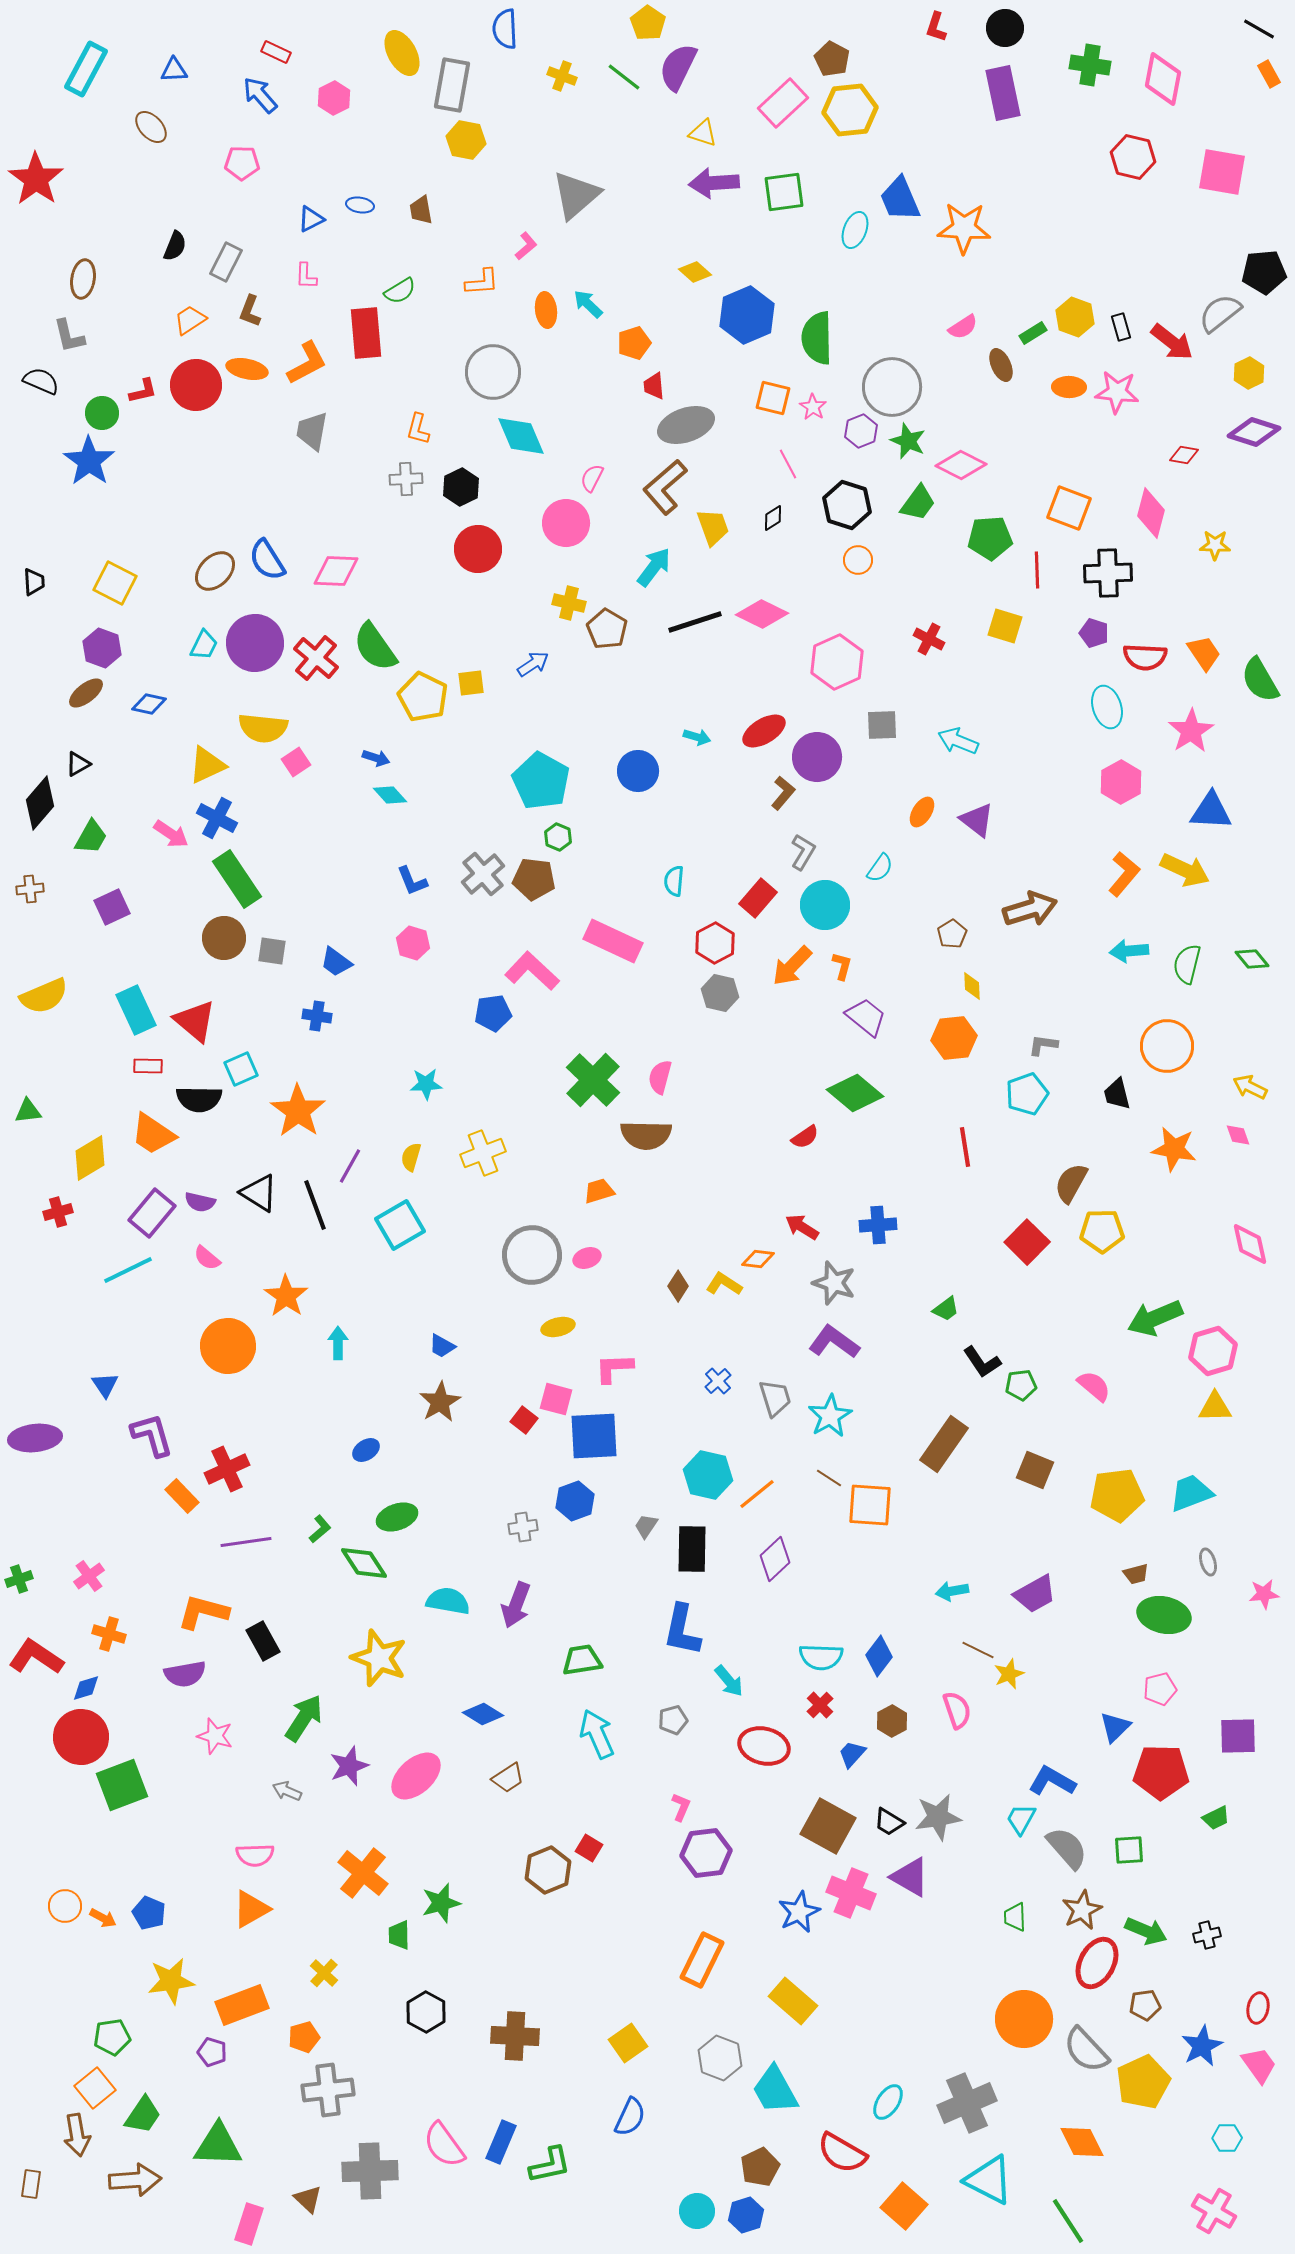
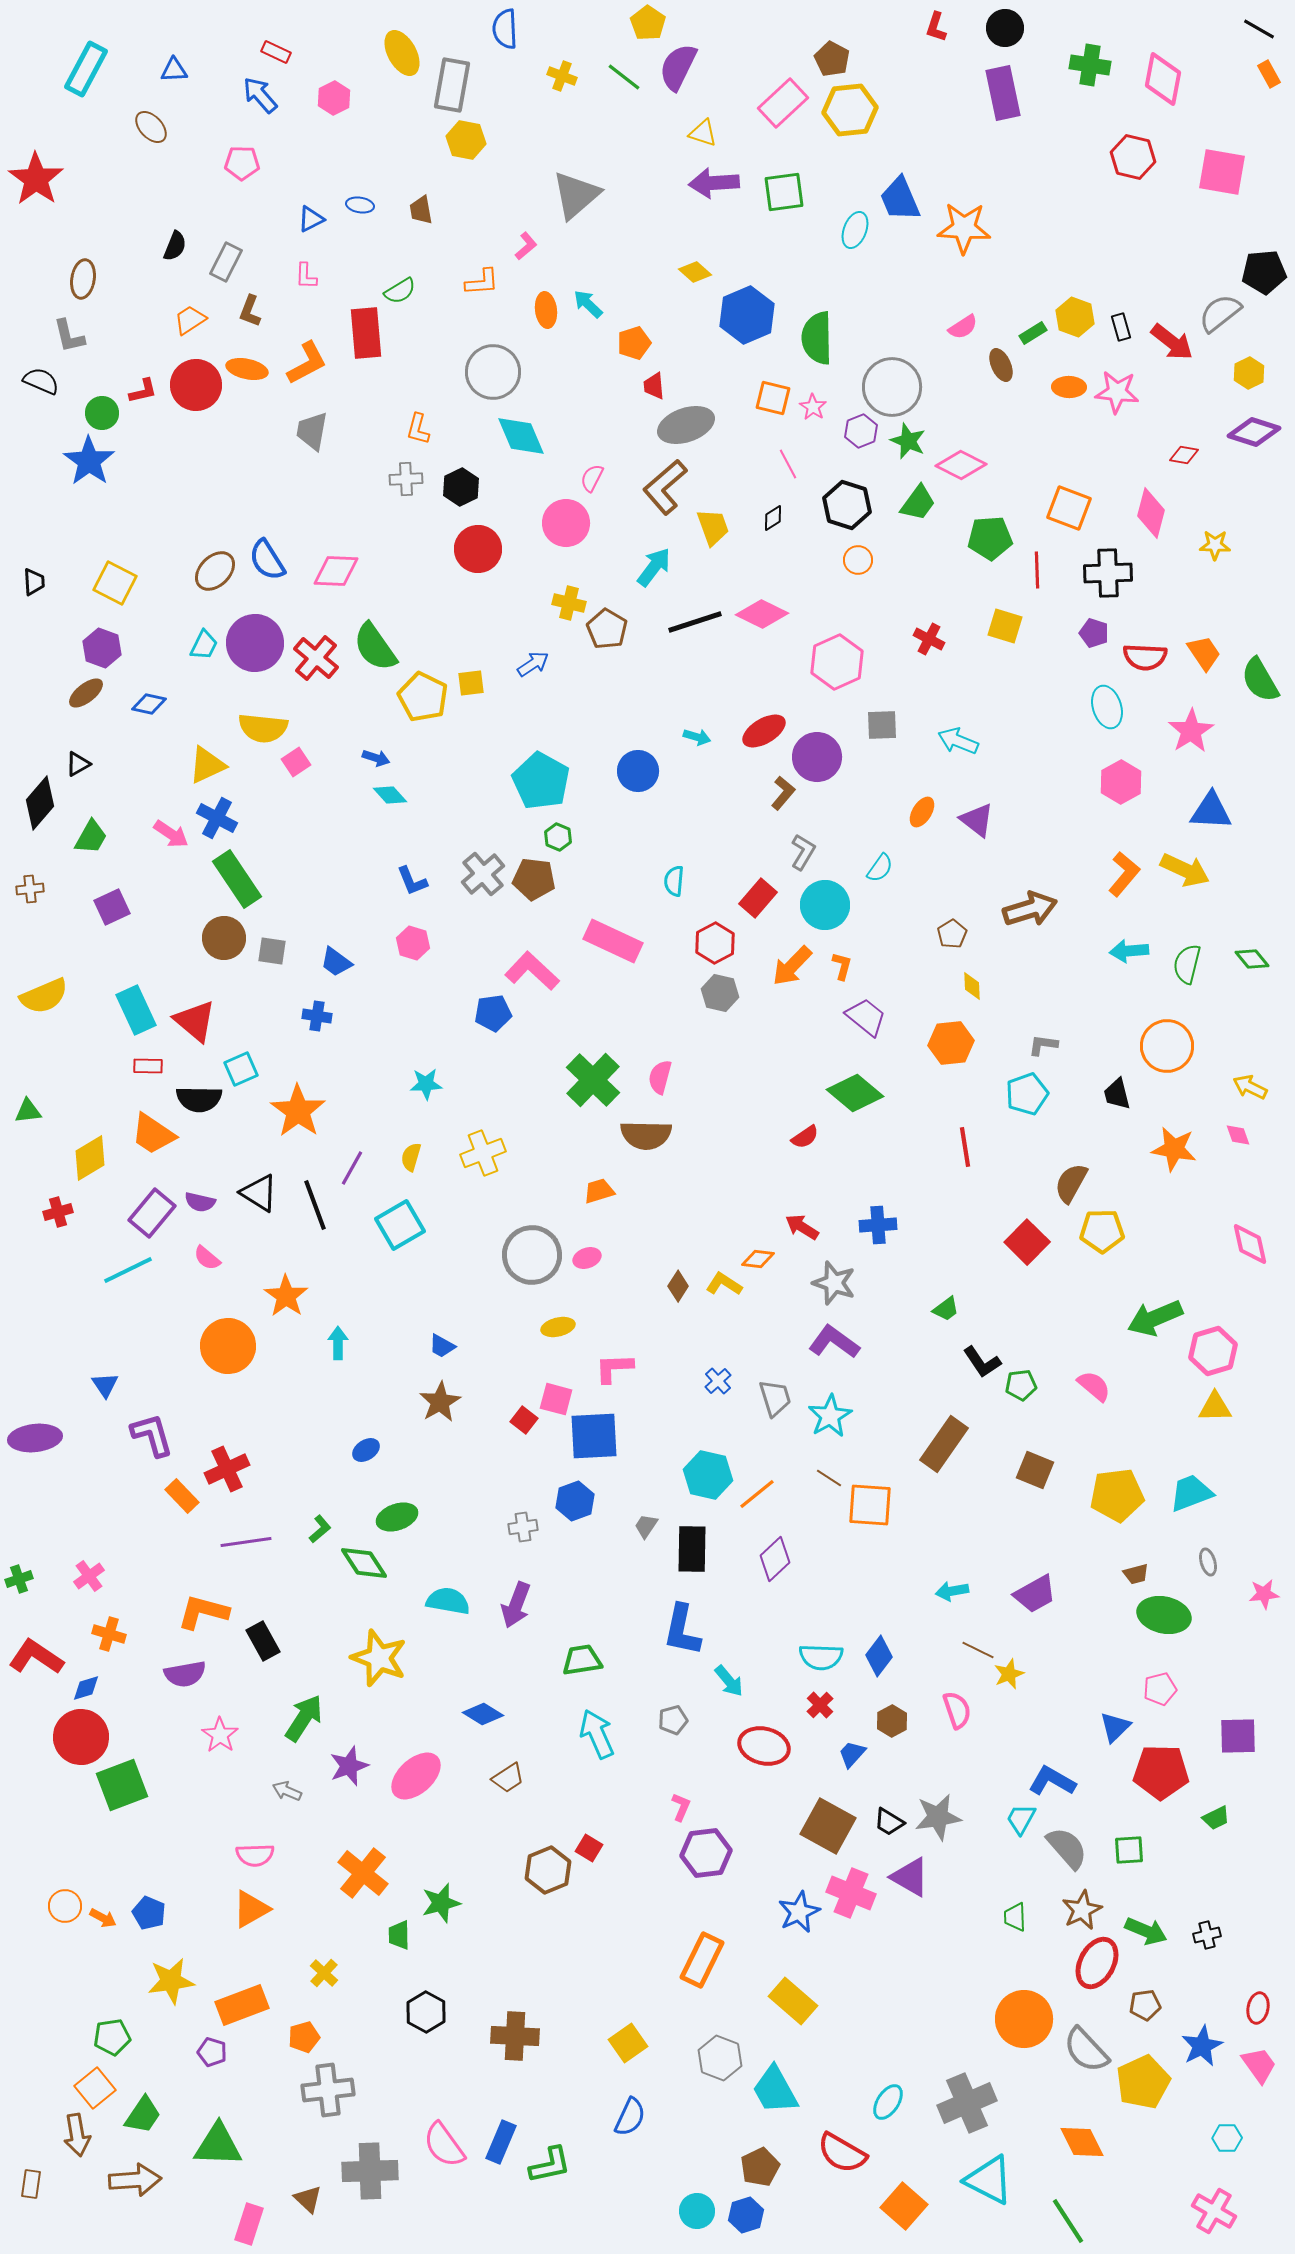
orange hexagon at (954, 1038): moved 3 px left, 5 px down
purple line at (350, 1166): moved 2 px right, 2 px down
pink star at (215, 1736): moved 5 px right, 1 px up; rotated 18 degrees clockwise
